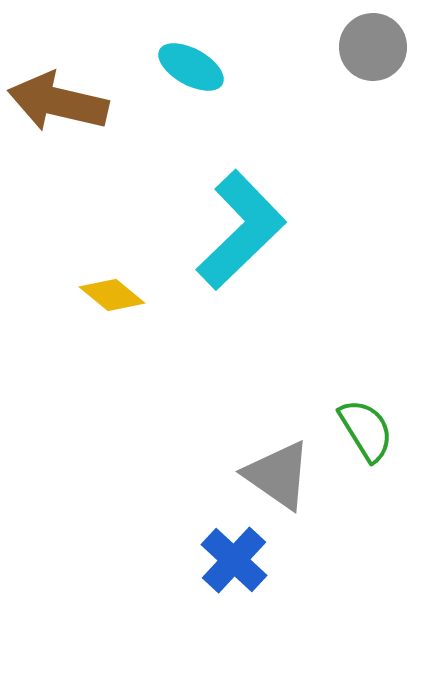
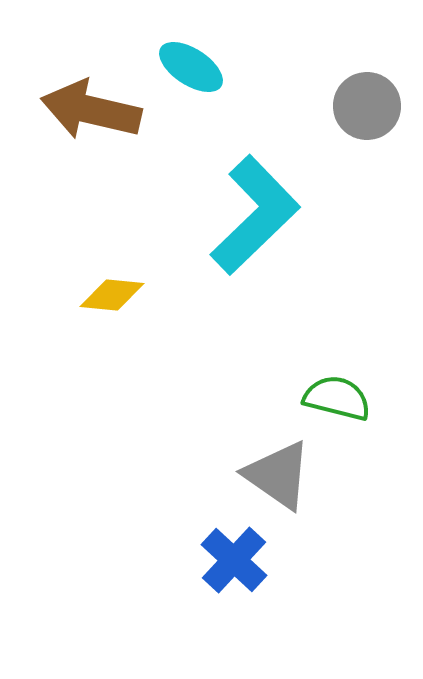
gray circle: moved 6 px left, 59 px down
cyan ellipse: rotated 4 degrees clockwise
brown arrow: moved 33 px right, 8 px down
cyan L-shape: moved 14 px right, 15 px up
yellow diamond: rotated 34 degrees counterclockwise
green semicircle: moved 29 px left, 32 px up; rotated 44 degrees counterclockwise
